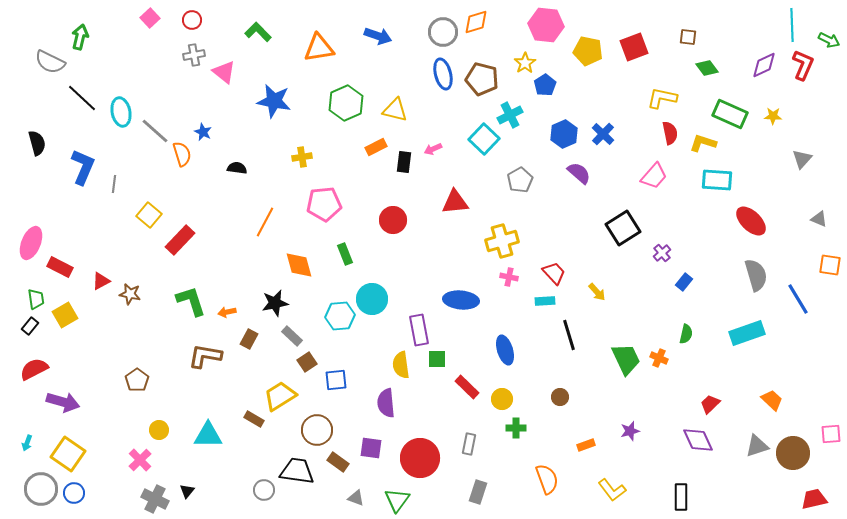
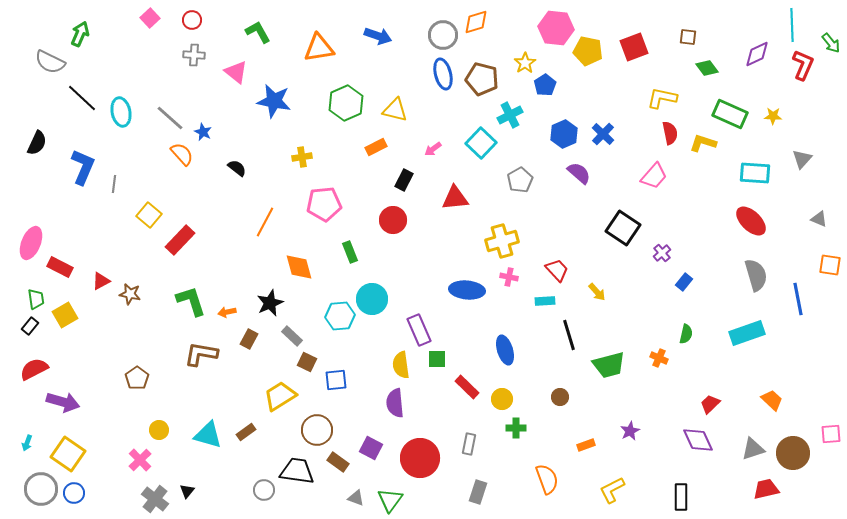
pink hexagon at (546, 25): moved 10 px right, 3 px down
green L-shape at (258, 32): rotated 16 degrees clockwise
gray circle at (443, 32): moved 3 px down
green arrow at (80, 37): moved 3 px up; rotated 10 degrees clockwise
green arrow at (829, 40): moved 2 px right, 3 px down; rotated 25 degrees clockwise
gray cross at (194, 55): rotated 15 degrees clockwise
purple diamond at (764, 65): moved 7 px left, 11 px up
pink triangle at (224, 72): moved 12 px right
gray line at (155, 131): moved 15 px right, 13 px up
cyan square at (484, 139): moved 3 px left, 4 px down
black semicircle at (37, 143): rotated 40 degrees clockwise
pink arrow at (433, 149): rotated 12 degrees counterclockwise
orange semicircle at (182, 154): rotated 25 degrees counterclockwise
black rectangle at (404, 162): moved 18 px down; rotated 20 degrees clockwise
black semicircle at (237, 168): rotated 30 degrees clockwise
cyan rectangle at (717, 180): moved 38 px right, 7 px up
red triangle at (455, 202): moved 4 px up
black square at (623, 228): rotated 24 degrees counterclockwise
green rectangle at (345, 254): moved 5 px right, 2 px up
orange diamond at (299, 265): moved 2 px down
red trapezoid at (554, 273): moved 3 px right, 3 px up
blue line at (798, 299): rotated 20 degrees clockwise
blue ellipse at (461, 300): moved 6 px right, 10 px up
black star at (275, 303): moved 5 px left; rotated 12 degrees counterclockwise
purple rectangle at (419, 330): rotated 12 degrees counterclockwise
brown L-shape at (205, 356): moved 4 px left, 2 px up
green trapezoid at (626, 359): moved 17 px left, 6 px down; rotated 100 degrees clockwise
brown square at (307, 362): rotated 30 degrees counterclockwise
brown pentagon at (137, 380): moved 2 px up
purple semicircle at (386, 403): moved 9 px right
brown rectangle at (254, 419): moved 8 px left, 13 px down; rotated 66 degrees counterclockwise
purple star at (630, 431): rotated 12 degrees counterclockwise
cyan triangle at (208, 435): rotated 16 degrees clockwise
gray triangle at (757, 446): moved 4 px left, 3 px down
purple square at (371, 448): rotated 20 degrees clockwise
yellow L-shape at (612, 490): rotated 100 degrees clockwise
gray cross at (155, 499): rotated 12 degrees clockwise
red trapezoid at (814, 499): moved 48 px left, 10 px up
green triangle at (397, 500): moved 7 px left
